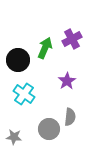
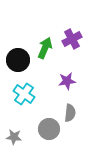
purple star: rotated 24 degrees clockwise
gray semicircle: moved 4 px up
